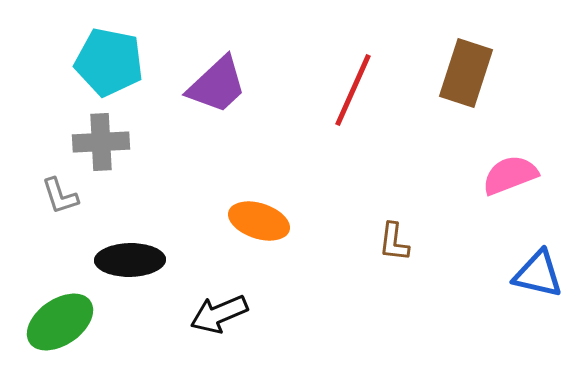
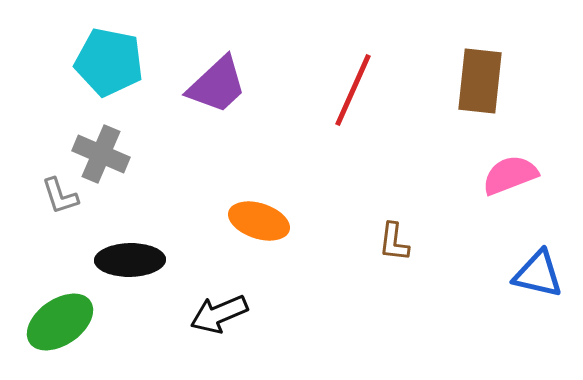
brown rectangle: moved 14 px right, 8 px down; rotated 12 degrees counterclockwise
gray cross: moved 12 px down; rotated 26 degrees clockwise
